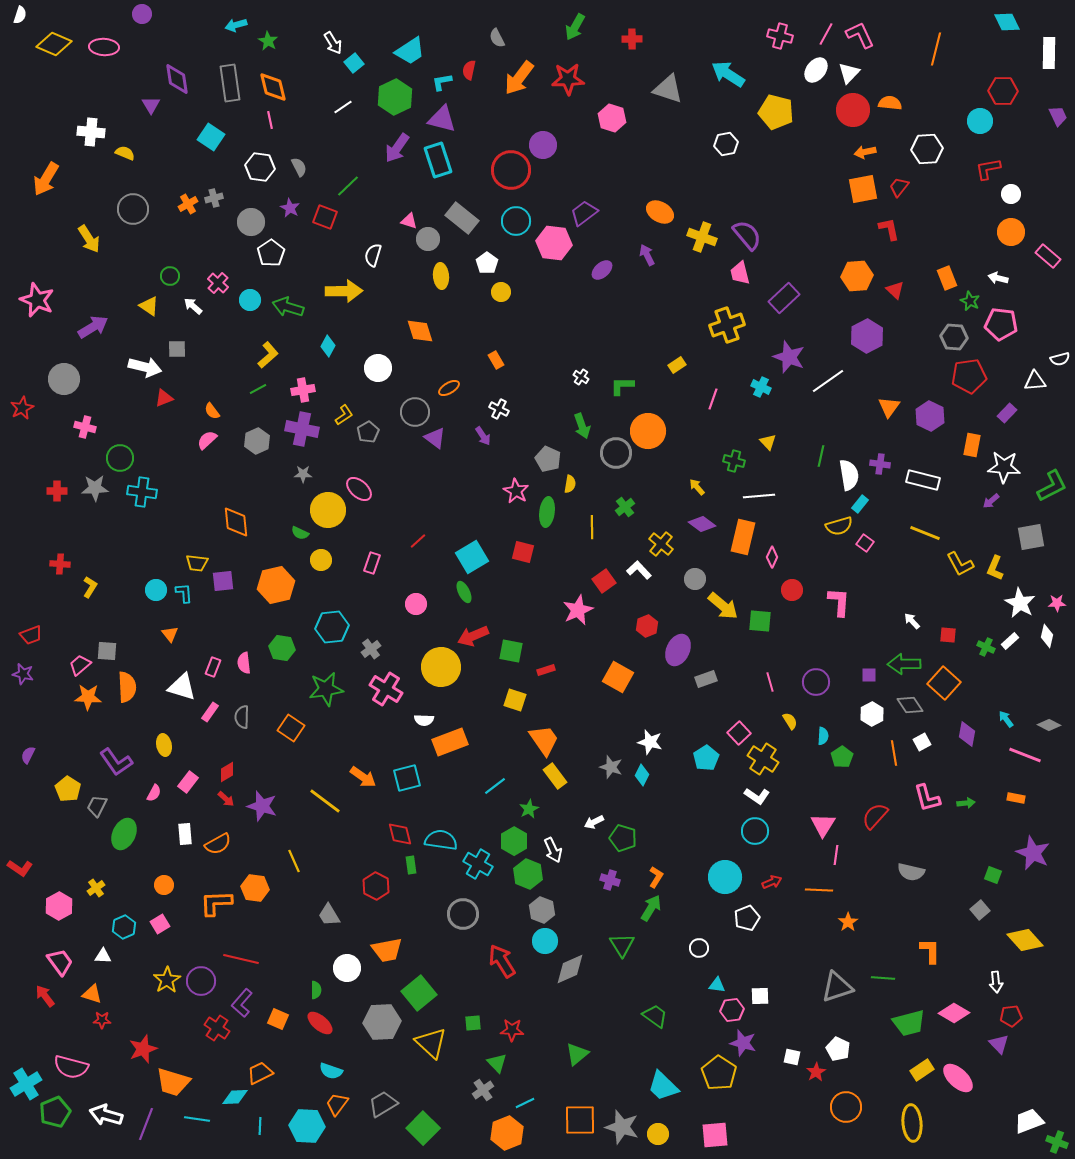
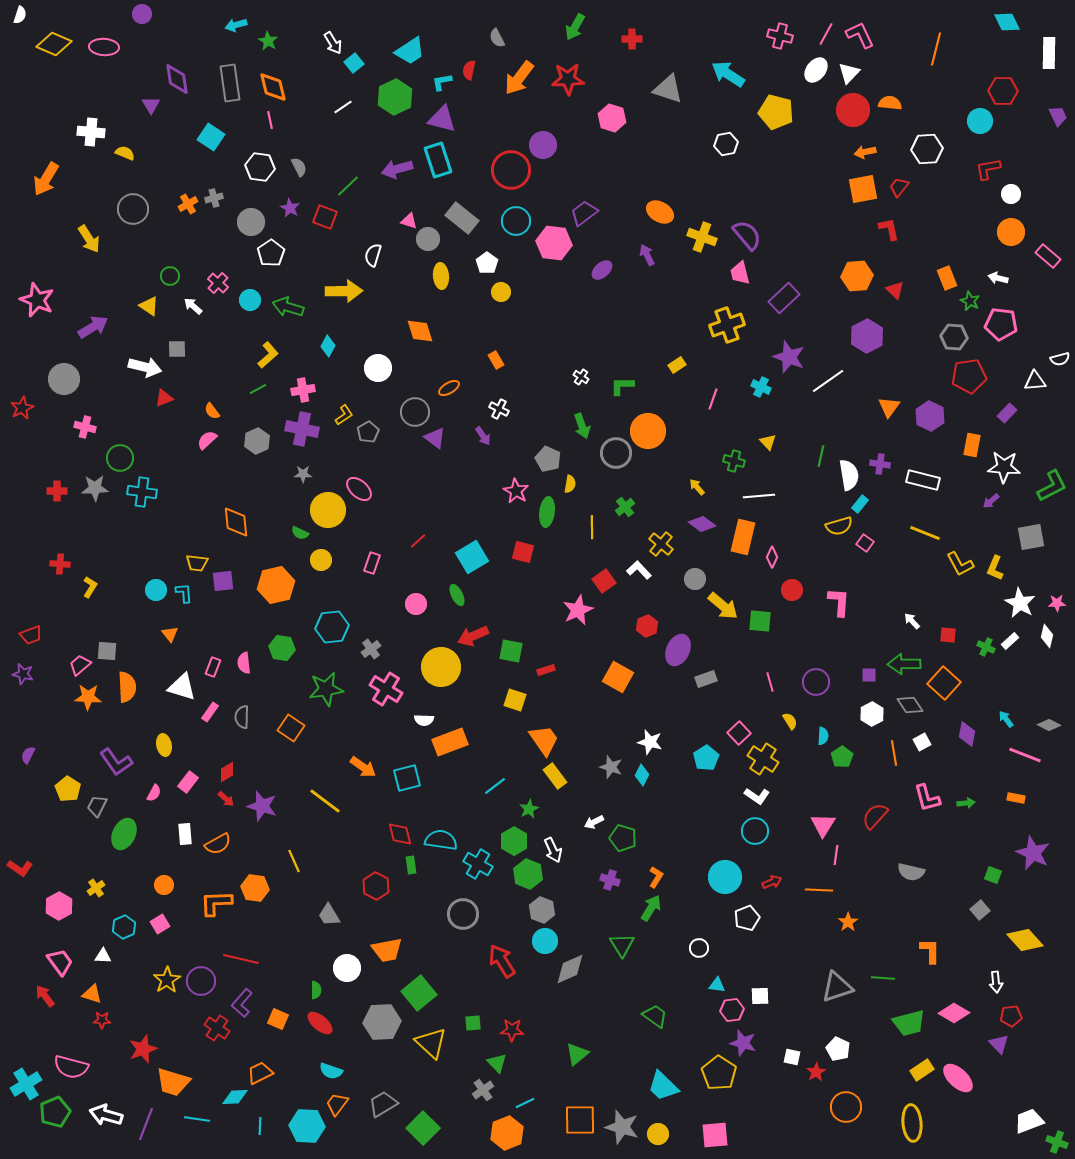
purple arrow at (397, 148): moved 21 px down; rotated 40 degrees clockwise
green ellipse at (464, 592): moved 7 px left, 3 px down
orange arrow at (363, 777): moved 10 px up
